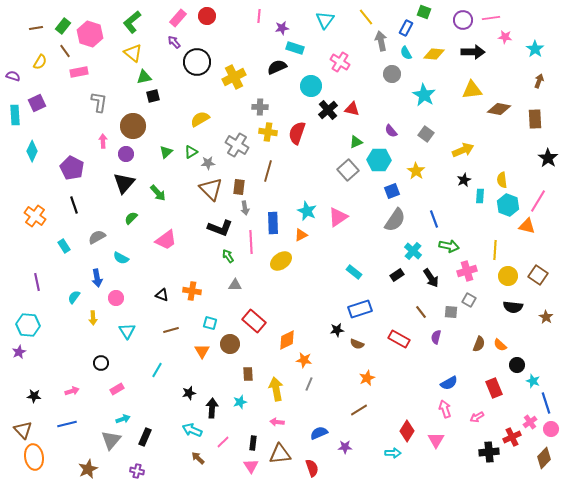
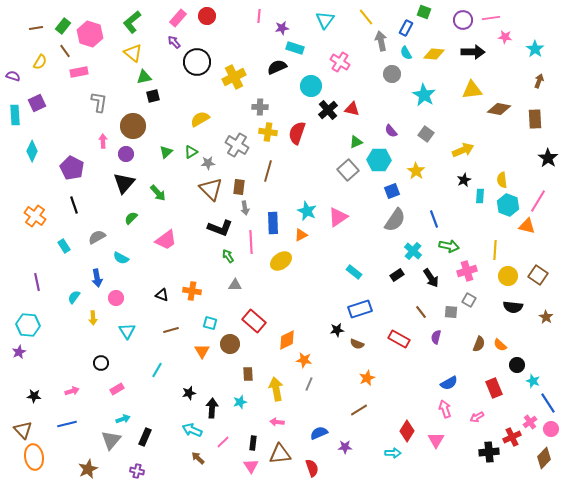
blue line at (546, 403): moved 2 px right; rotated 15 degrees counterclockwise
